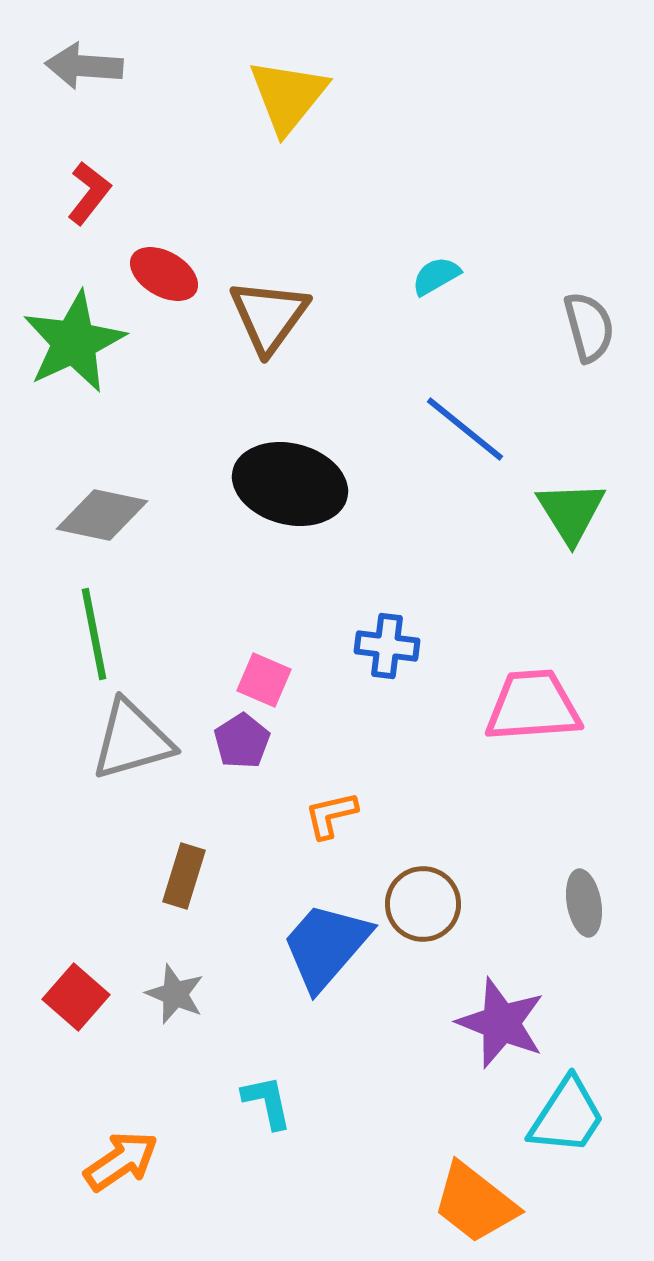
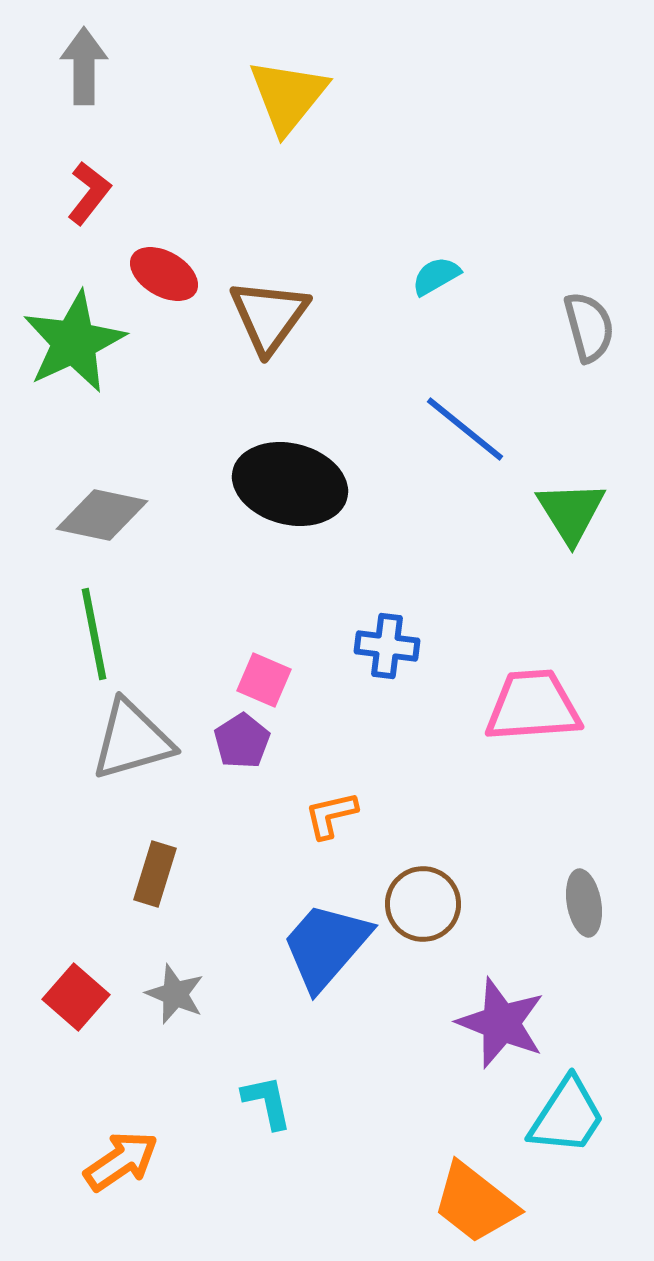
gray arrow: rotated 86 degrees clockwise
brown rectangle: moved 29 px left, 2 px up
